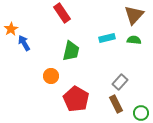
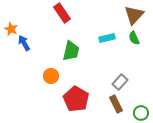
orange star: rotated 16 degrees counterclockwise
green semicircle: moved 2 px up; rotated 120 degrees counterclockwise
